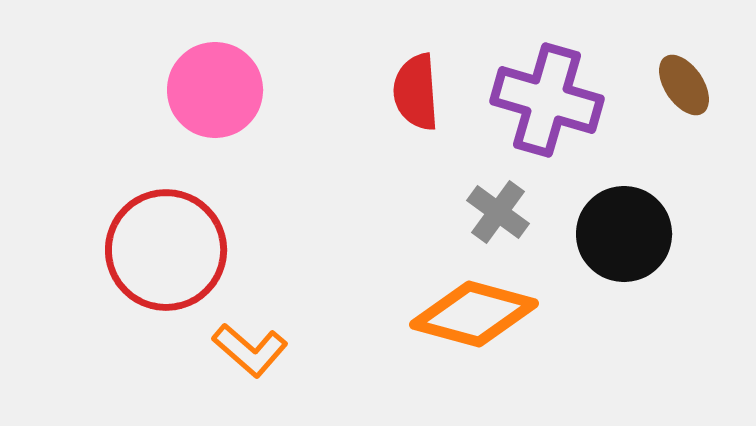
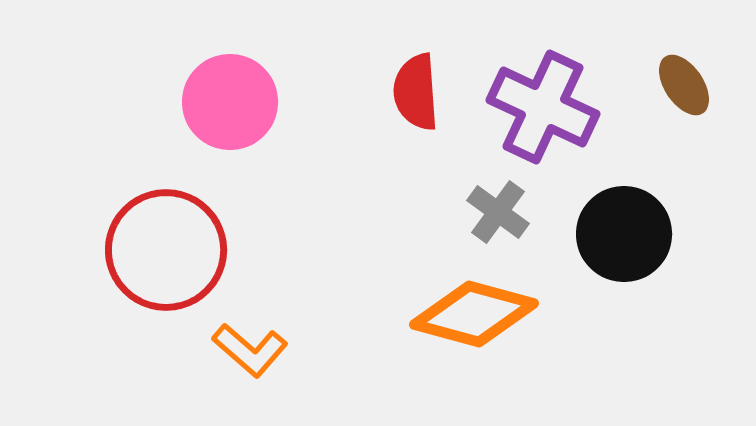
pink circle: moved 15 px right, 12 px down
purple cross: moved 4 px left, 7 px down; rotated 9 degrees clockwise
